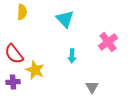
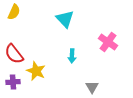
yellow semicircle: moved 8 px left; rotated 21 degrees clockwise
pink cross: rotated 18 degrees counterclockwise
yellow star: moved 1 px right, 1 px down
